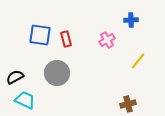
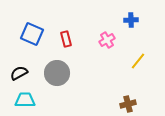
blue square: moved 8 px left, 1 px up; rotated 15 degrees clockwise
black semicircle: moved 4 px right, 4 px up
cyan trapezoid: rotated 25 degrees counterclockwise
